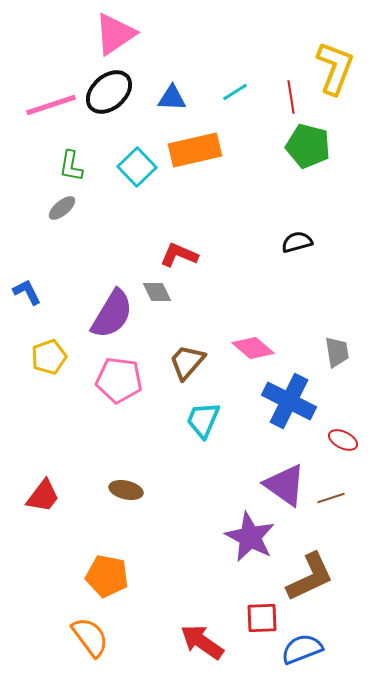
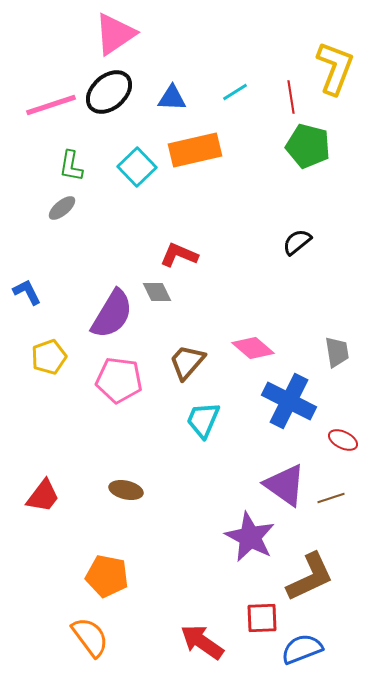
black semicircle: rotated 24 degrees counterclockwise
